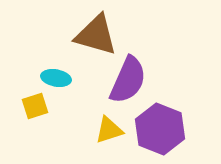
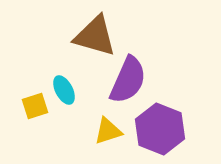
brown triangle: moved 1 px left, 1 px down
cyan ellipse: moved 8 px right, 12 px down; rotated 52 degrees clockwise
yellow triangle: moved 1 px left, 1 px down
